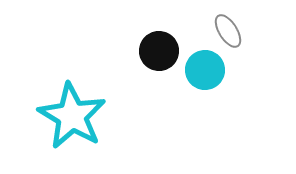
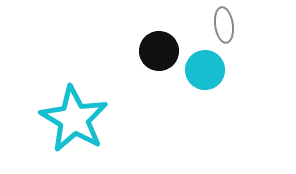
gray ellipse: moved 4 px left, 6 px up; rotated 24 degrees clockwise
cyan star: moved 2 px right, 3 px down
